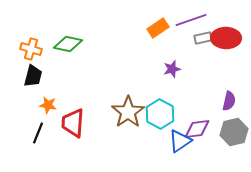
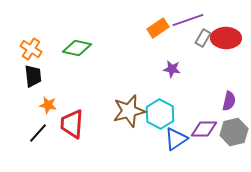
purple line: moved 3 px left
gray rectangle: rotated 48 degrees counterclockwise
green diamond: moved 9 px right, 4 px down
orange cross: rotated 15 degrees clockwise
purple star: rotated 24 degrees clockwise
black trapezoid: rotated 20 degrees counterclockwise
brown star: moved 1 px right, 1 px up; rotated 20 degrees clockwise
red trapezoid: moved 1 px left, 1 px down
purple diamond: moved 7 px right; rotated 8 degrees clockwise
black line: rotated 20 degrees clockwise
blue triangle: moved 4 px left, 2 px up
